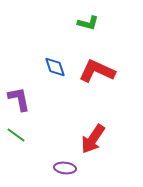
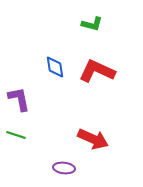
green L-shape: moved 4 px right, 1 px down
blue diamond: rotated 10 degrees clockwise
green line: rotated 18 degrees counterclockwise
red arrow: rotated 100 degrees counterclockwise
purple ellipse: moved 1 px left
